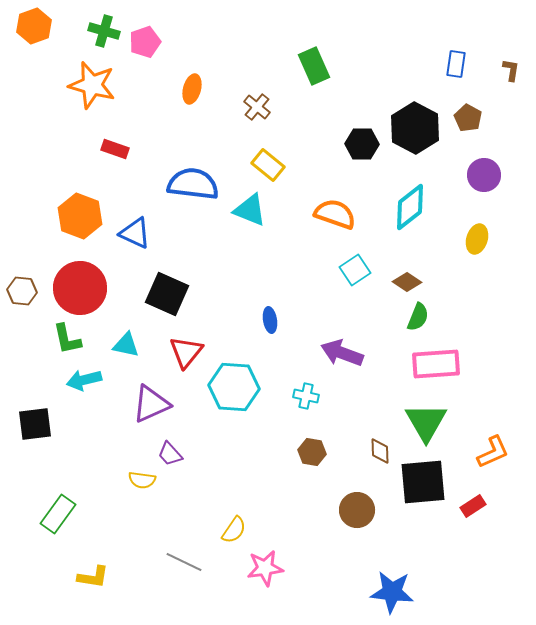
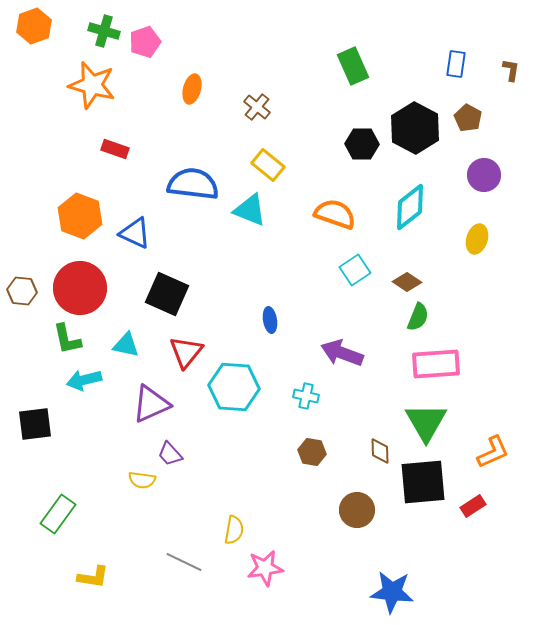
green rectangle at (314, 66): moved 39 px right
yellow semicircle at (234, 530): rotated 24 degrees counterclockwise
